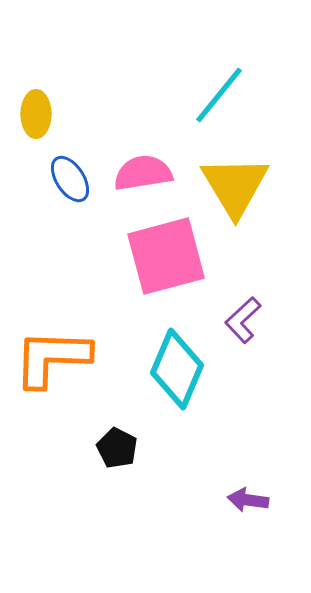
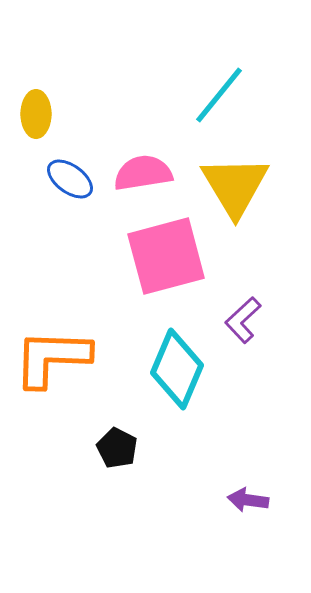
blue ellipse: rotated 21 degrees counterclockwise
